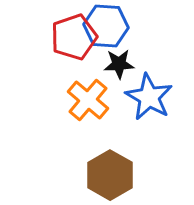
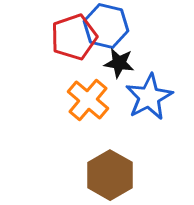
blue hexagon: rotated 9 degrees clockwise
black star: moved 1 px up; rotated 12 degrees clockwise
blue star: rotated 15 degrees clockwise
